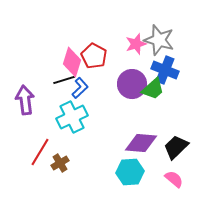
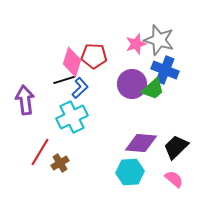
red pentagon: rotated 25 degrees counterclockwise
